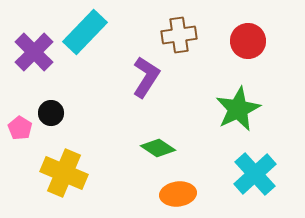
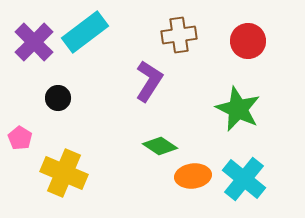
cyan rectangle: rotated 9 degrees clockwise
purple cross: moved 10 px up
purple L-shape: moved 3 px right, 4 px down
green star: rotated 21 degrees counterclockwise
black circle: moved 7 px right, 15 px up
pink pentagon: moved 10 px down
green diamond: moved 2 px right, 2 px up
cyan cross: moved 11 px left, 5 px down; rotated 9 degrees counterclockwise
orange ellipse: moved 15 px right, 18 px up
